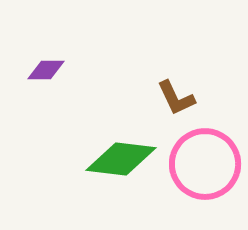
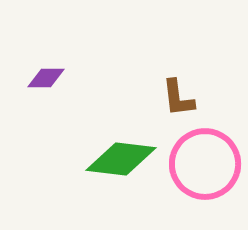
purple diamond: moved 8 px down
brown L-shape: moved 2 px right; rotated 18 degrees clockwise
